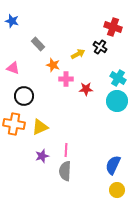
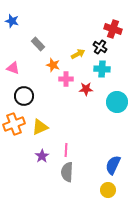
red cross: moved 2 px down
cyan cross: moved 16 px left, 9 px up; rotated 28 degrees counterclockwise
cyan circle: moved 1 px down
orange cross: rotated 30 degrees counterclockwise
purple star: rotated 16 degrees counterclockwise
gray semicircle: moved 2 px right, 1 px down
yellow circle: moved 9 px left
